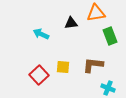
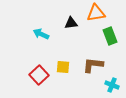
cyan cross: moved 4 px right, 3 px up
